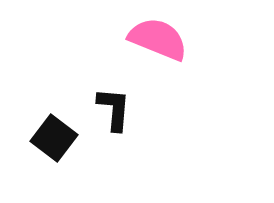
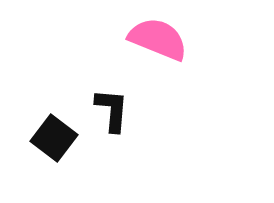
black L-shape: moved 2 px left, 1 px down
